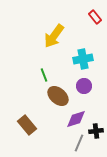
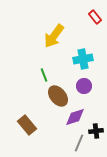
brown ellipse: rotated 10 degrees clockwise
purple diamond: moved 1 px left, 2 px up
